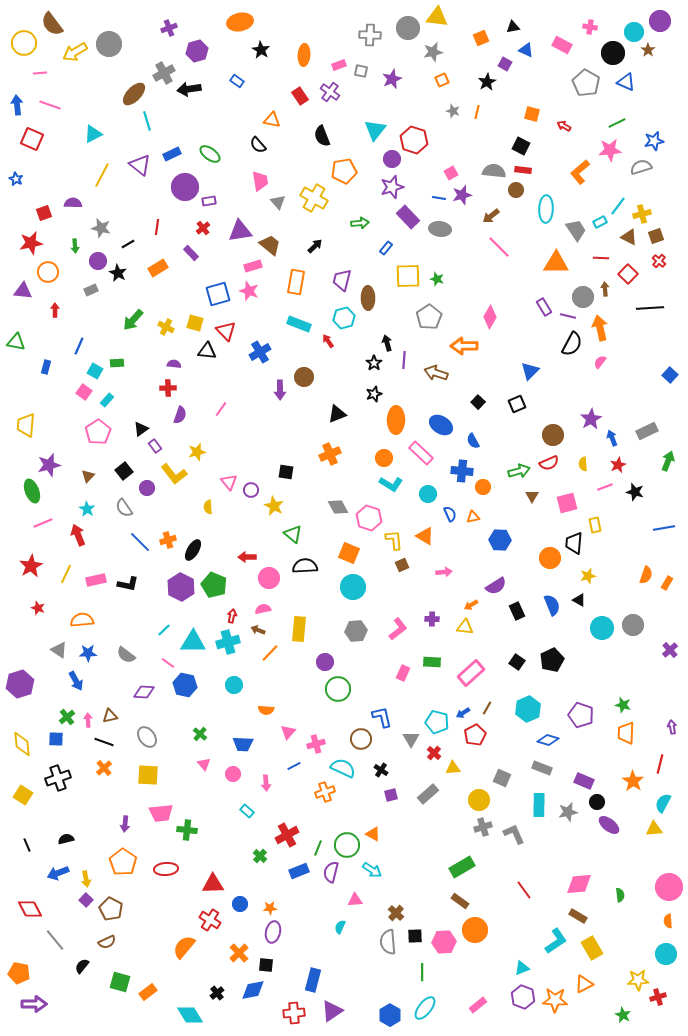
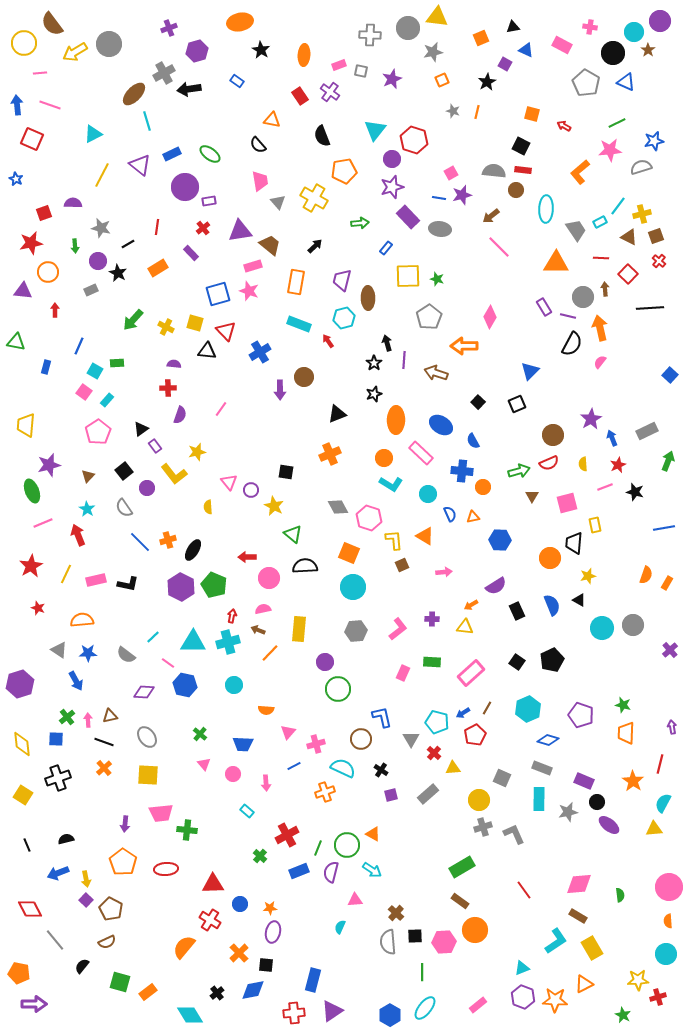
cyan line at (164, 630): moved 11 px left, 7 px down
cyan rectangle at (539, 805): moved 6 px up
